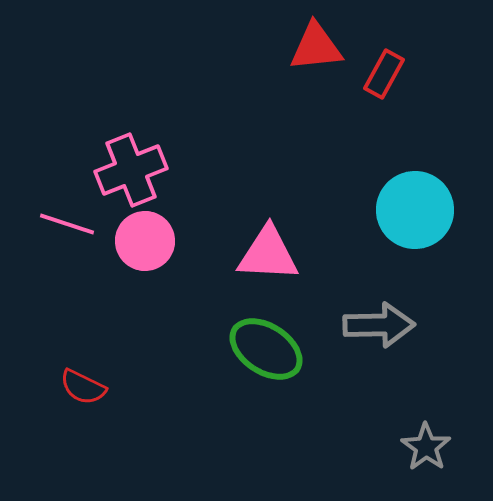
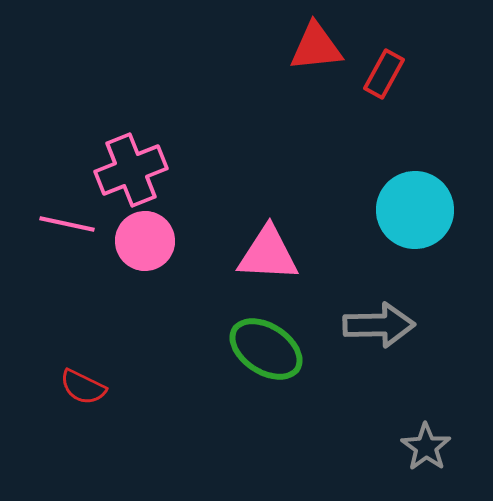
pink line: rotated 6 degrees counterclockwise
